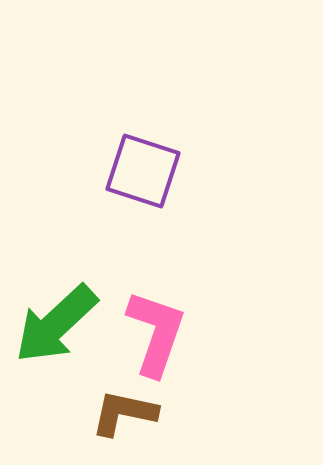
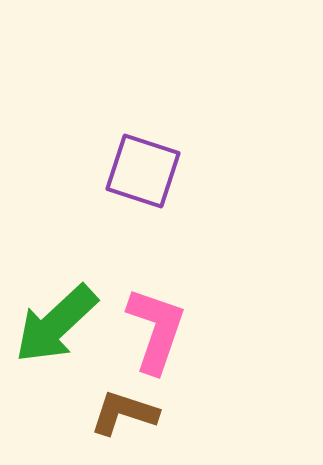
pink L-shape: moved 3 px up
brown L-shape: rotated 6 degrees clockwise
